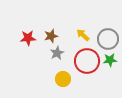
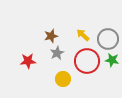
red star: moved 23 px down
green star: moved 2 px right; rotated 16 degrees clockwise
